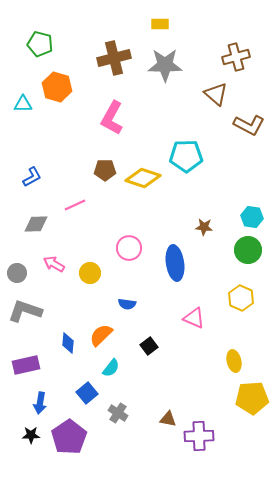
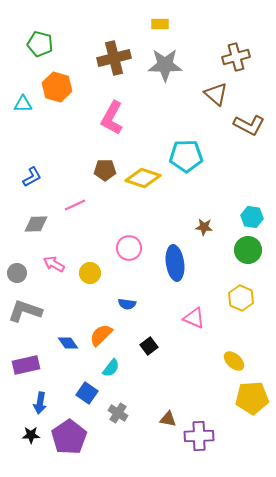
blue diamond at (68, 343): rotated 40 degrees counterclockwise
yellow ellipse at (234, 361): rotated 35 degrees counterclockwise
blue square at (87, 393): rotated 15 degrees counterclockwise
